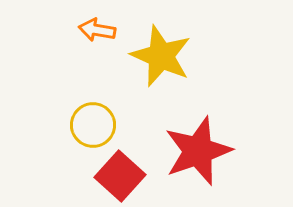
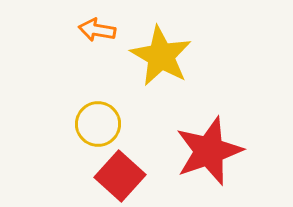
yellow star: rotated 6 degrees clockwise
yellow circle: moved 5 px right, 1 px up
red star: moved 11 px right
